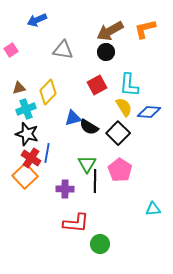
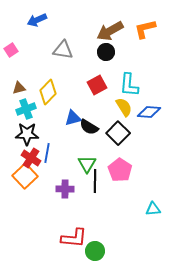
black star: rotated 15 degrees counterclockwise
red L-shape: moved 2 px left, 15 px down
green circle: moved 5 px left, 7 px down
